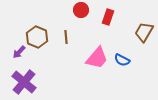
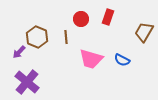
red circle: moved 9 px down
pink trapezoid: moved 6 px left, 1 px down; rotated 65 degrees clockwise
purple cross: moved 3 px right
